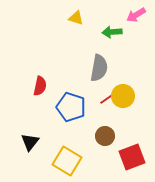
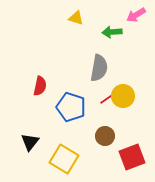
yellow square: moved 3 px left, 2 px up
